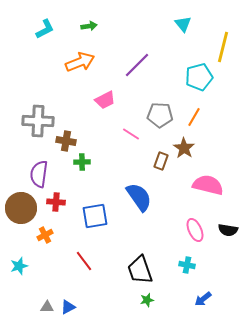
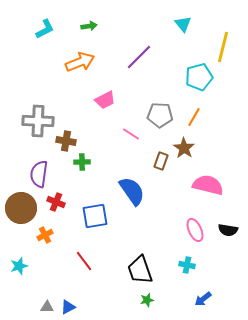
purple line: moved 2 px right, 8 px up
blue semicircle: moved 7 px left, 6 px up
red cross: rotated 18 degrees clockwise
